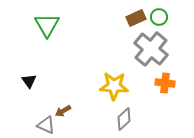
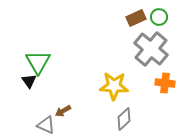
green triangle: moved 9 px left, 37 px down
